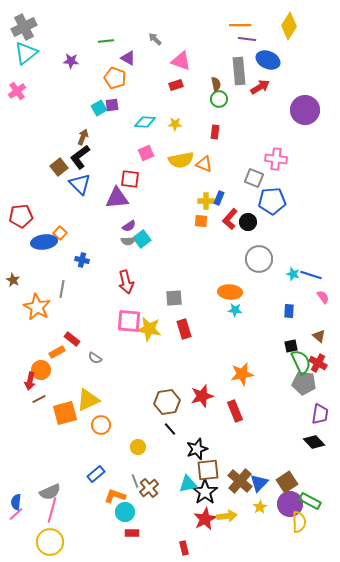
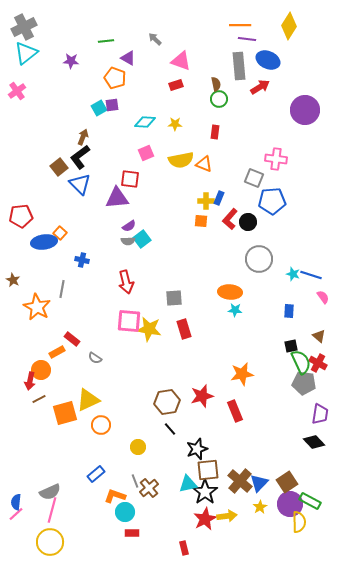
gray rectangle at (239, 71): moved 5 px up
